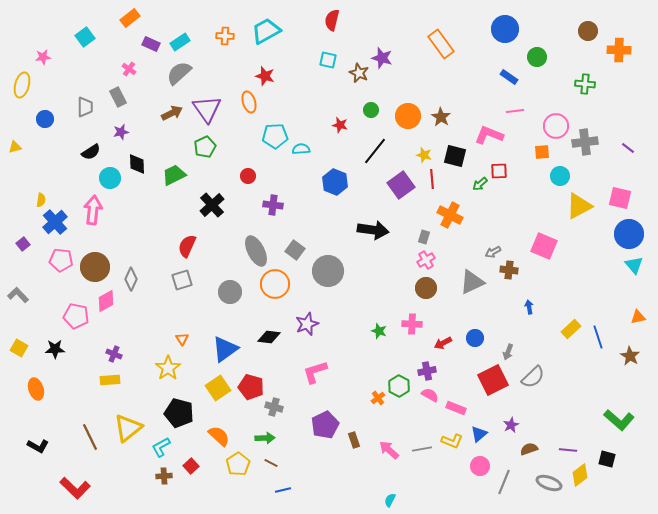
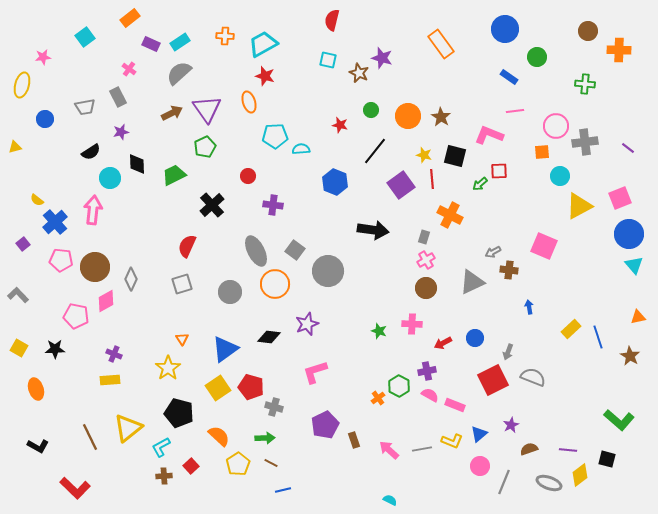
cyan trapezoid at (266, 31): moved 3 px left, 13 px down
gray trapezoid at (85, 107): rotated 80 degrees clockwise
pink square at (620, 198): rotated 35 degrees counterclockwise
yellow semicircle at (41, 200): moved 4 px left; rotated 120 degrees clockwise
gray square at (182, 280): moved 4 px down
gray semicircle at (533, 377): rotated 115 degrees counterclockwise
pink rectangle at (456, 408): moved 1 px left, 3 px up
cyan semicircle at (390, 500): rotated 88 degrees clockwise
